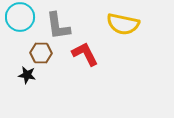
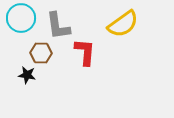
cyan circle: moved 1 px right, 1 px down
yellow semicircle: rotated 48 degrees counterclockwise
red L-shape: moved 2 px up; rotated 32 degrees clockwise
